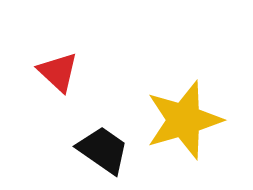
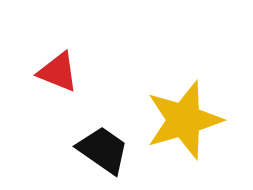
red triangle: rotated 21 degrees counterclockwise
